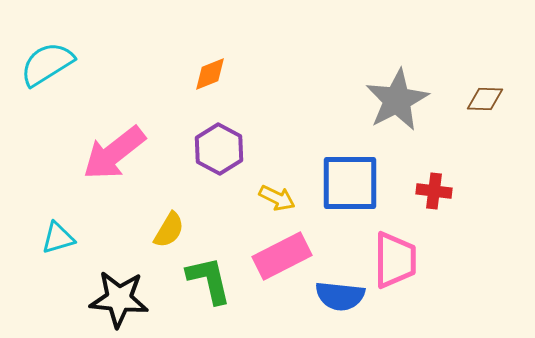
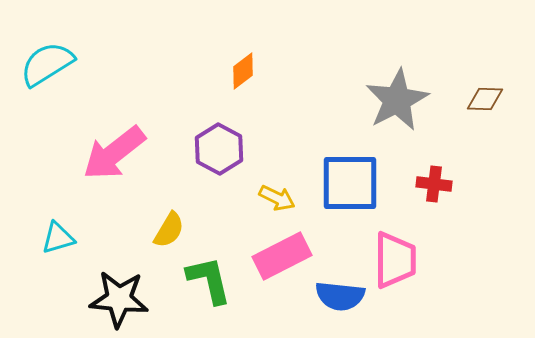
orange diamond: moved 33 px right, 3 px up; rotated 15 degrees counterclockwise
red cross: moved 7 px up
